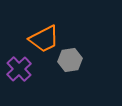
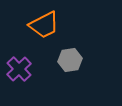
orange trapezoid: moved 14 px up
